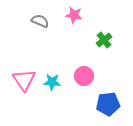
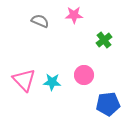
pink star: rotated 12 degrees counterclockwise
pink circle: moved 1 px up
pink triangle: rotated 10 degrees counterclockwise
